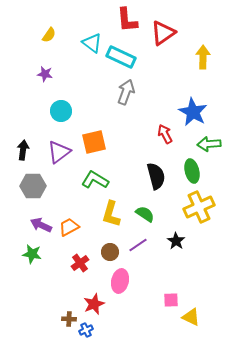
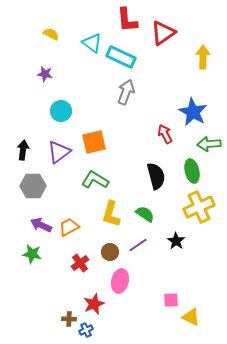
yellow semicircle: moved 2 px right, 1 px up; rotated 98 degrees counterclockwise
